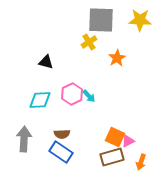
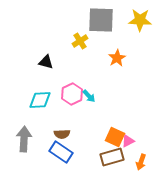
yellow cross: moved 9 px left, 1 px up
